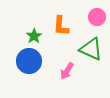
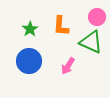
green star: moved 4 px left, 7 px up
green triangle: moved 7 px up
pink arrow: moved 1 px right, 5 px up
